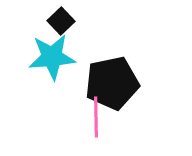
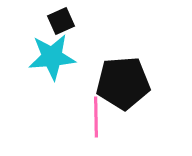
black square: rotated 20 degrees clockwise
black pentagon: moved 11 px right; rotated 8 degrees clockwise
